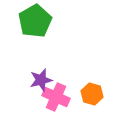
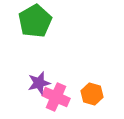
purple star: moved 2 px left, 3 px down
